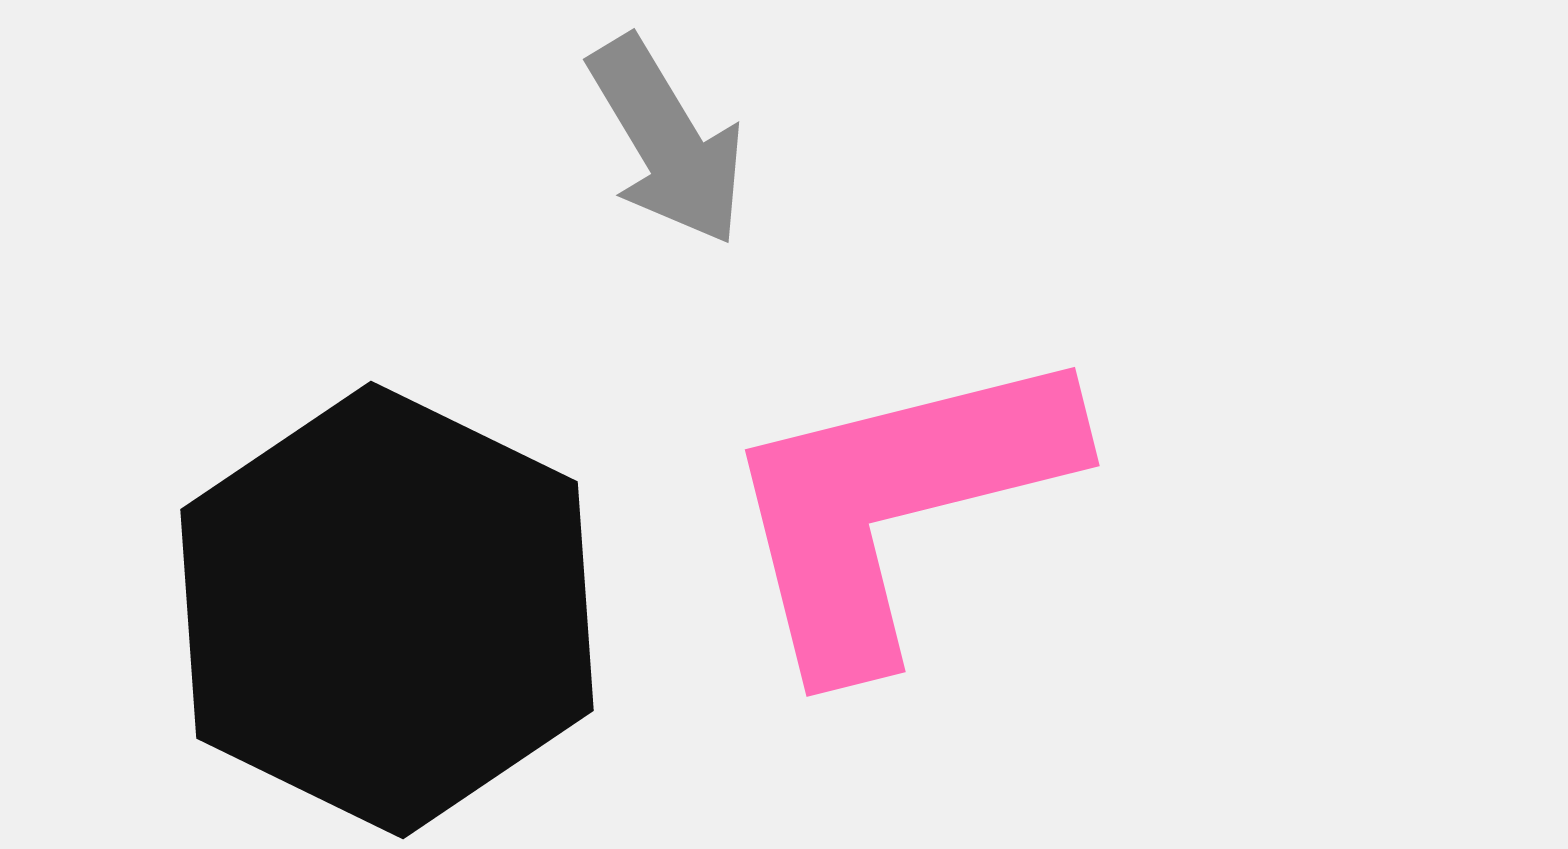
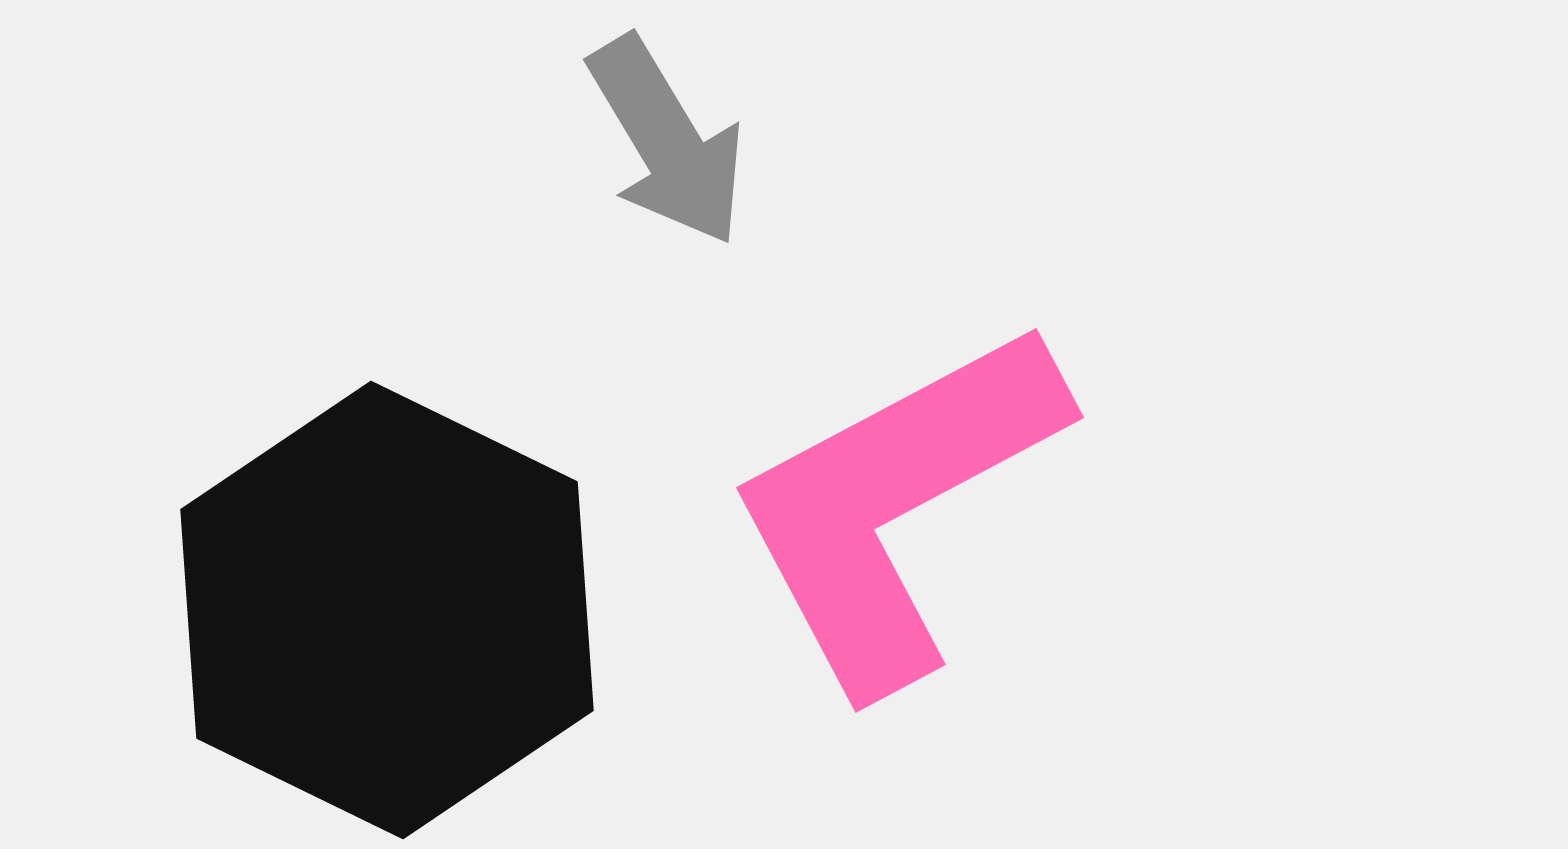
pink L-shape: rotated 14 degrees counterclockwise
